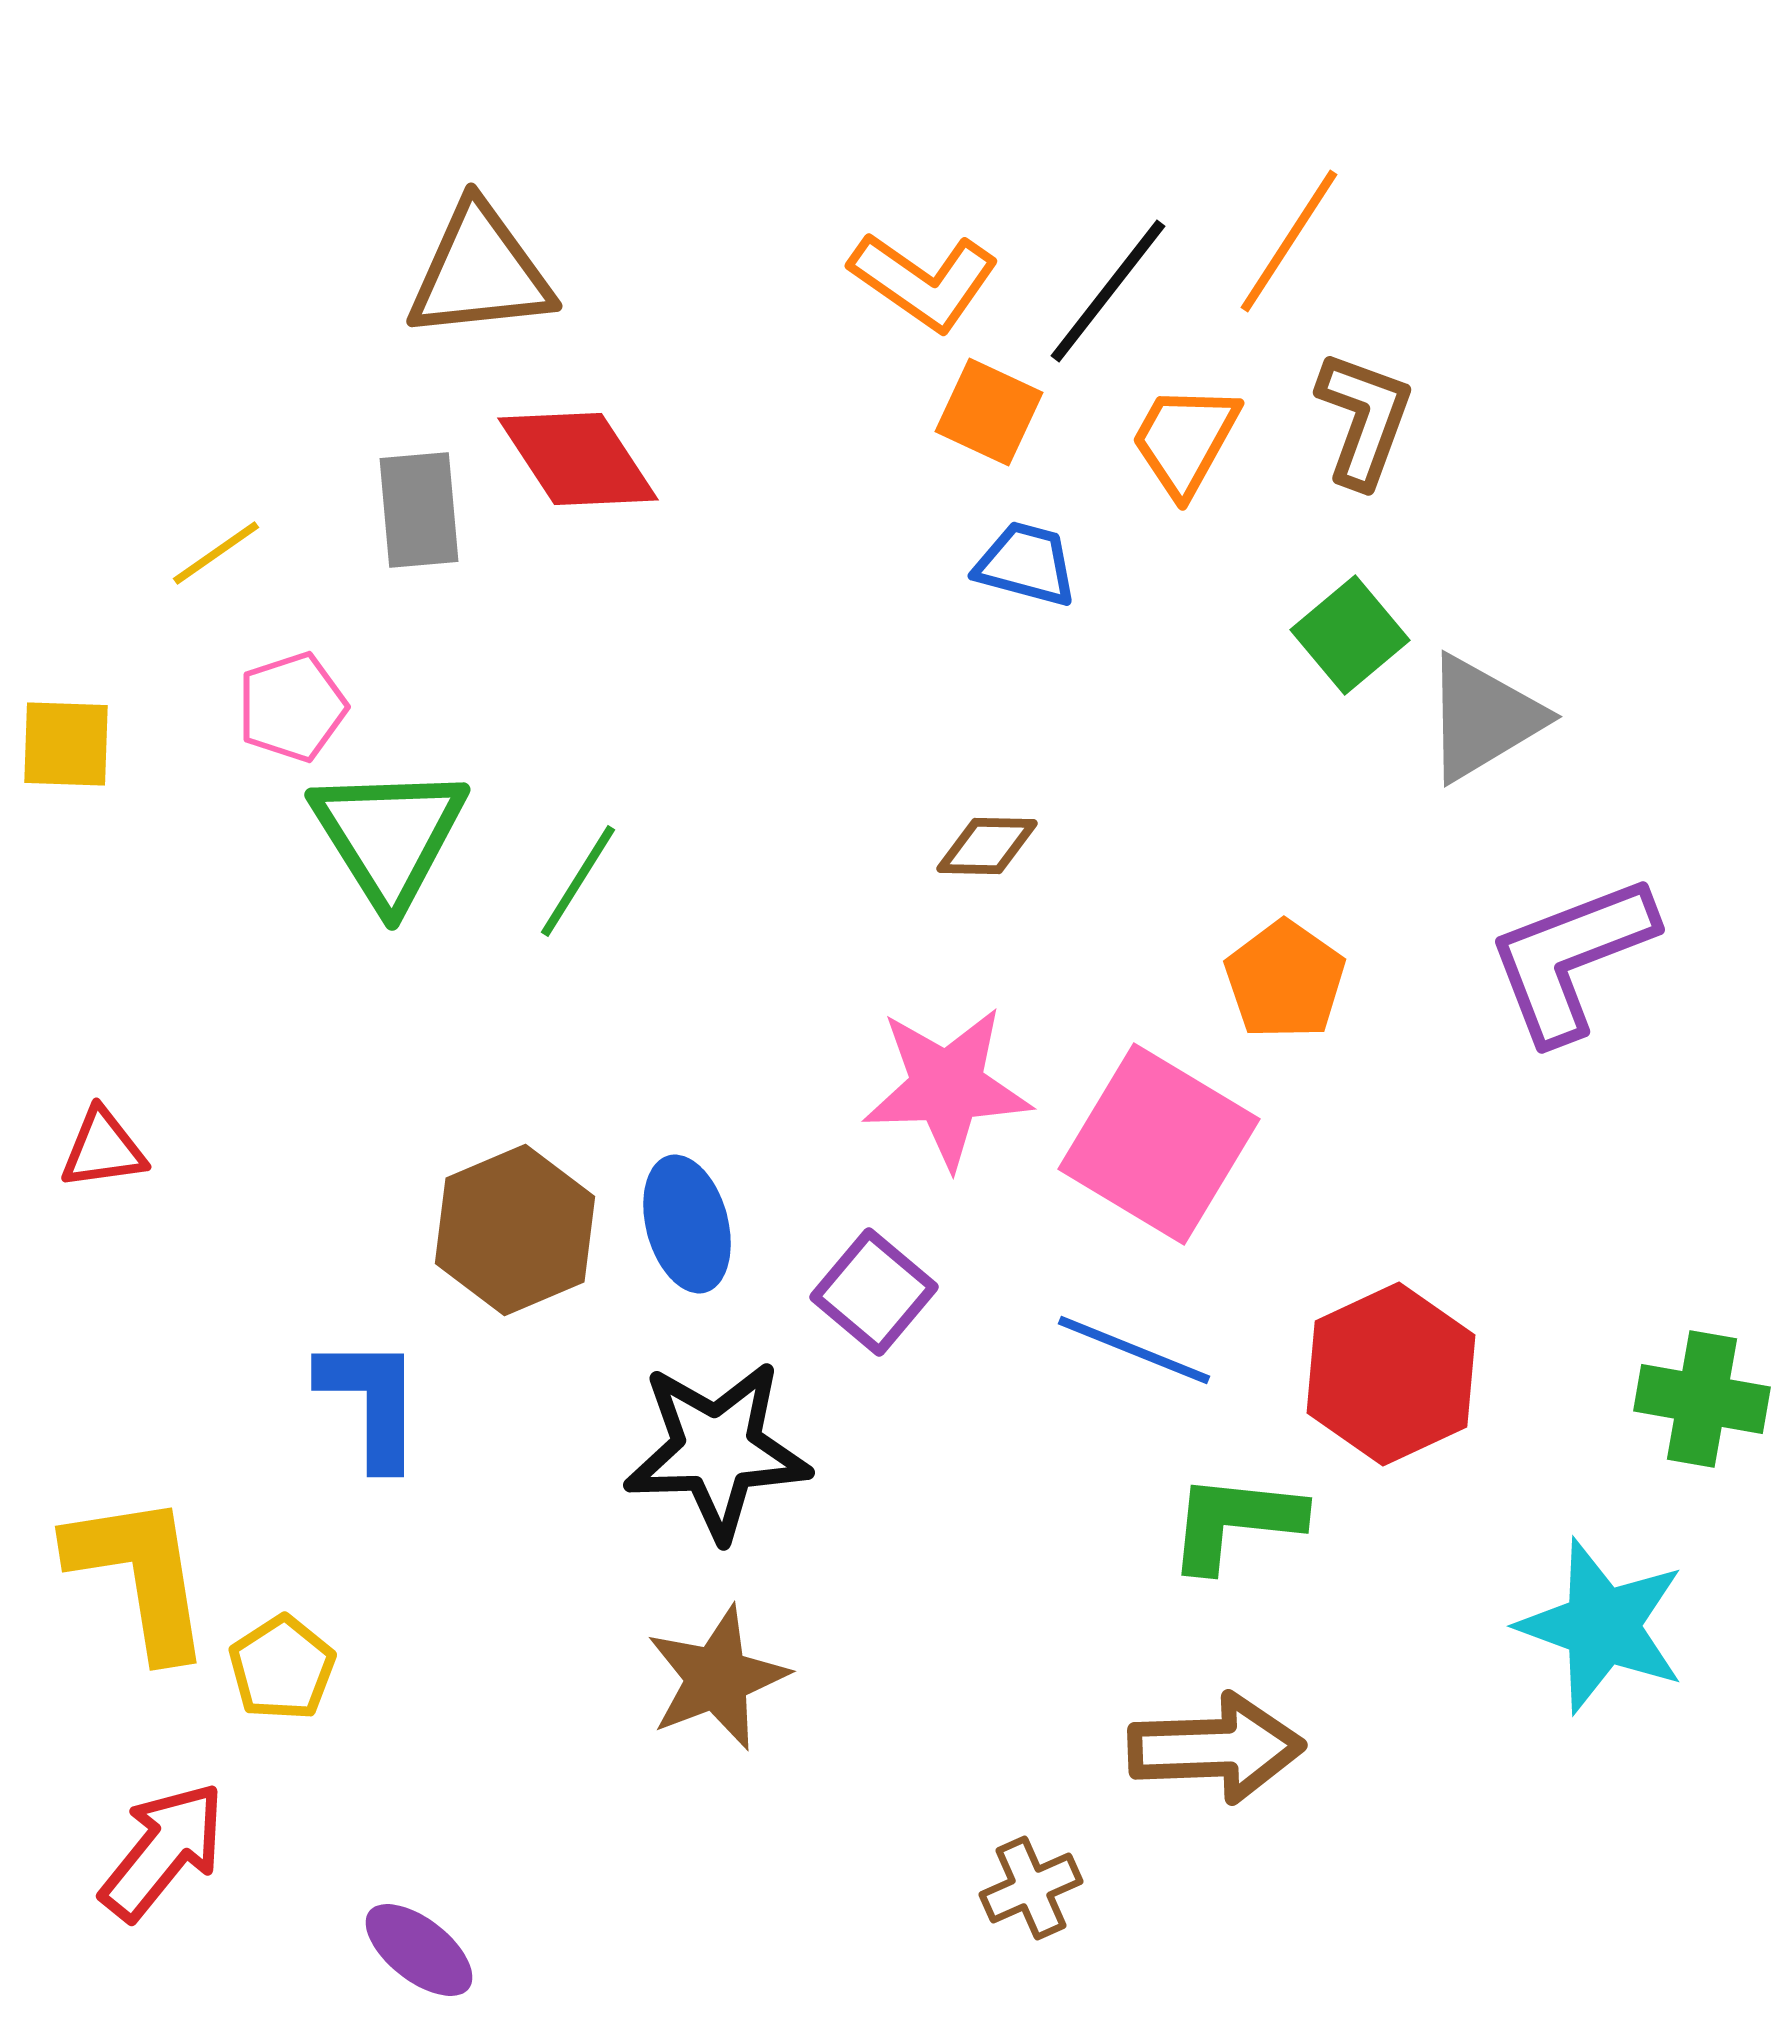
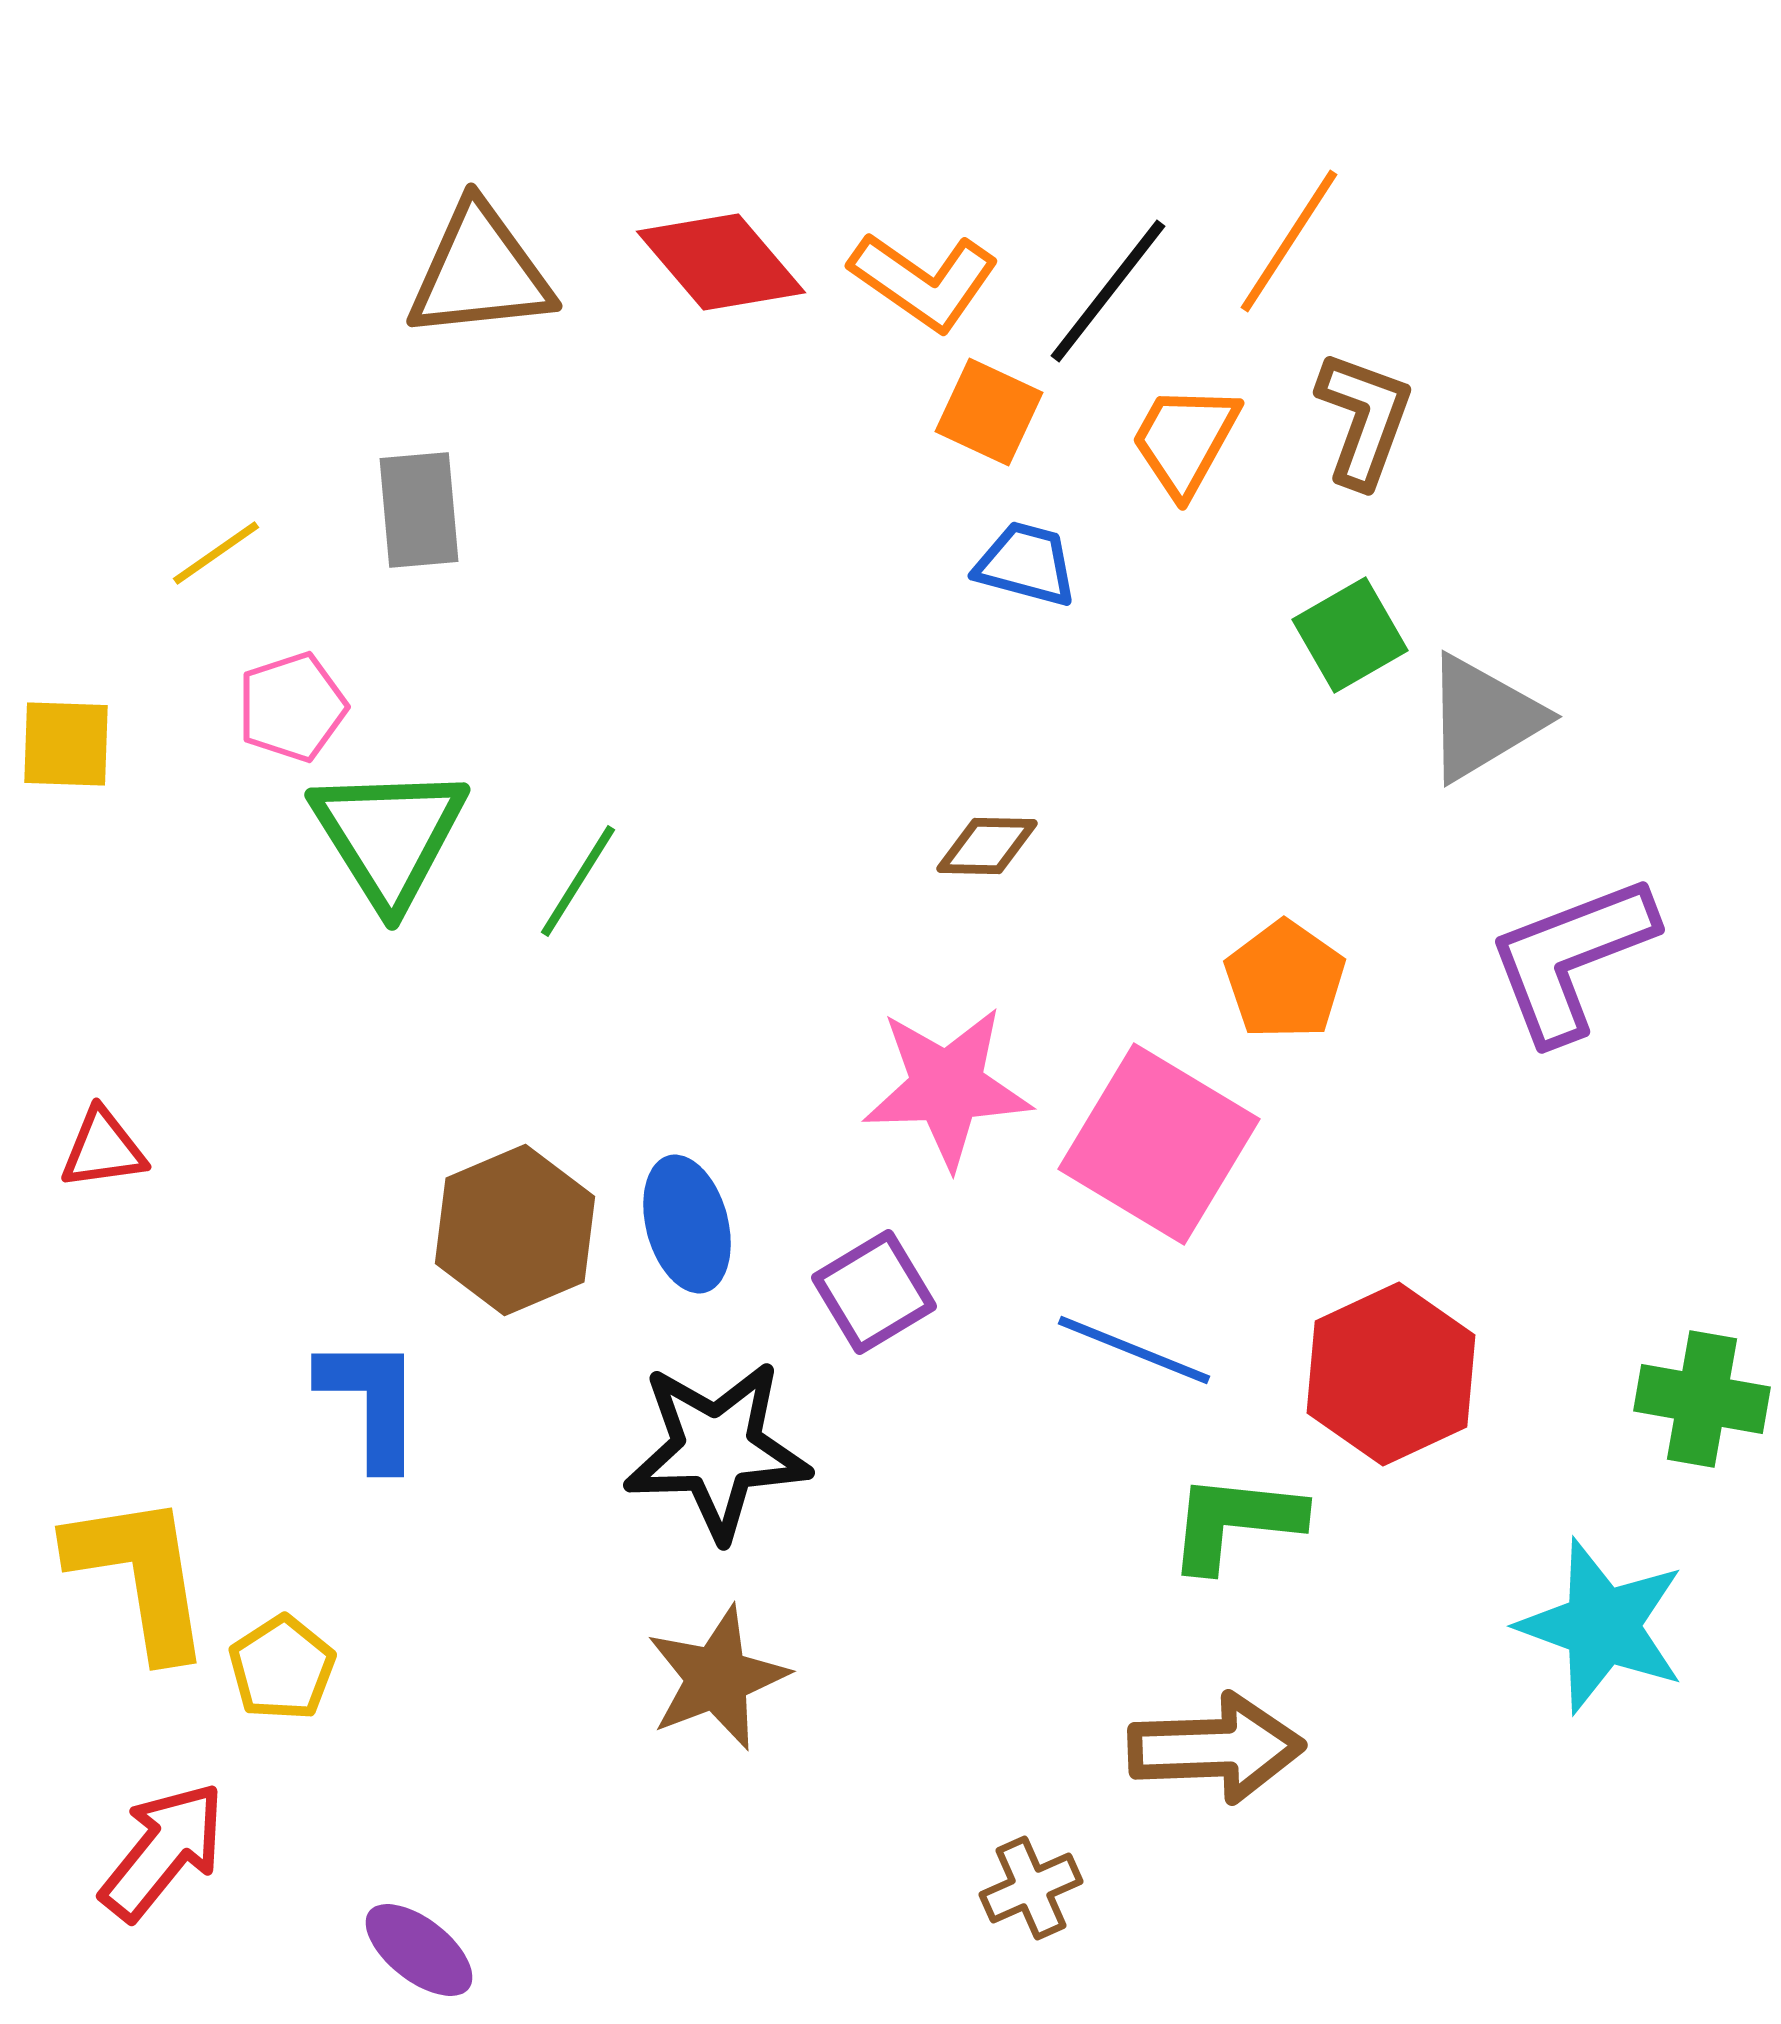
red diamond: moved 143 px right, 197 px up; rotated 7 degrees counterclockwise
green square: rotated 10 degrees clockwise
purple square: rotated 19 degrees clockwise
